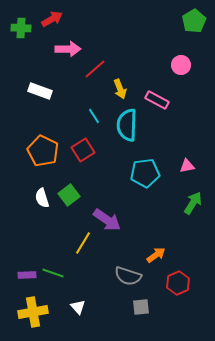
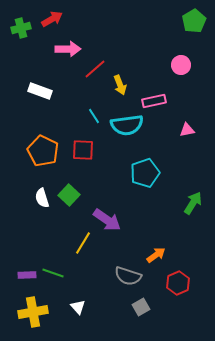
green cross: rotated 18 degrees counterclockwise
yellow arrow: moved 4 px up
pink rectangle: moved 3 px left, 1 px down; rotated 40 degrees counterclockwise
cyan semicircle: rotated 100 degrees counterclockwise
red square: rotated 35 degrees clockwise
pink triangle: moved 36 px up
cyan pentagon: rotated 12 degrees counterclockwise
green square: rotated 10 degrees counterclockwise
gray square: rotated 24 degrees counterclockwise
